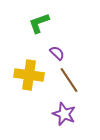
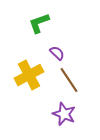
yellow cross: rotated 36 degrees counterclockwise
